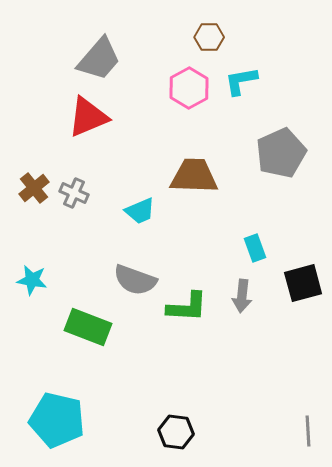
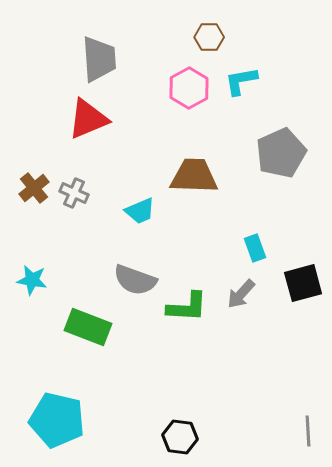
gray trapezoid: rotated 45 degrees counterclockwise
red triangle: moved 2 px down
gray arrow: moved 1 px left, 2 px up; rotated 36 degrees clockwise
black hexagon: moved 4 px right, 5 px down
